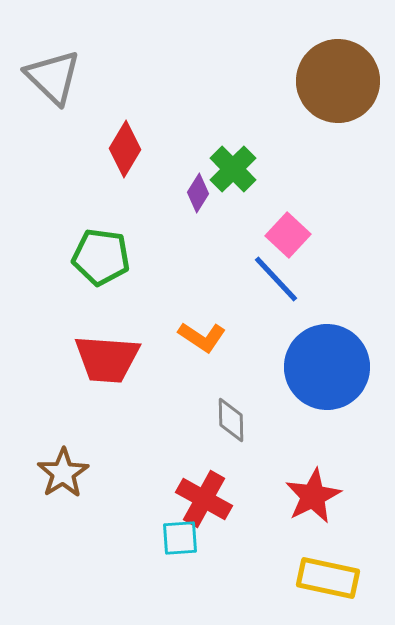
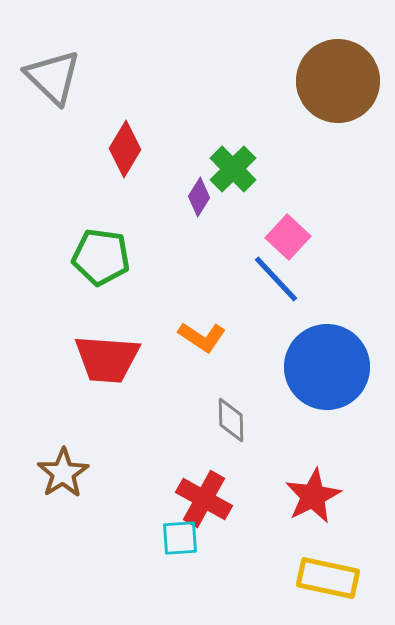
purple diamond: moved 1 px right, 4 px down
pink square: moved 2 px down
